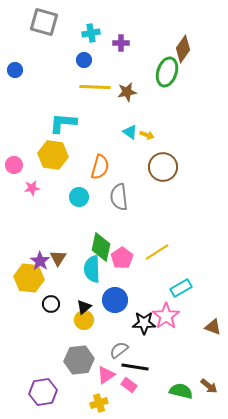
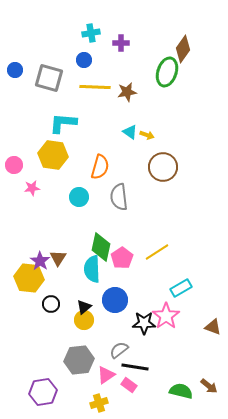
gray square at (44, 22): moved 5 px right, 56 px down
